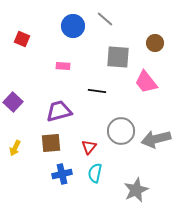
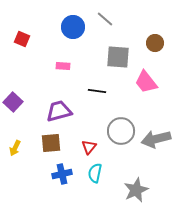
blue circle: moved 1 px down
